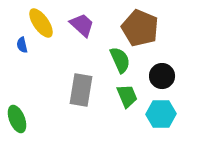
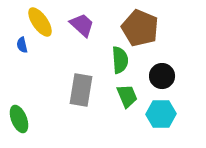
yellow ellipse: moved 1 px left, 1 px up
green semicircle: rotated 20 degrees clockwise
green ellipse: moved 2 px right
